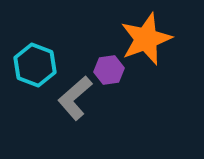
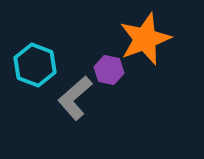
orange star: moved 1 px left
purple hexagon: rotated 20 degrees clockwise
